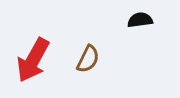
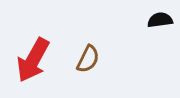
black semicircle: moved 20 px right
